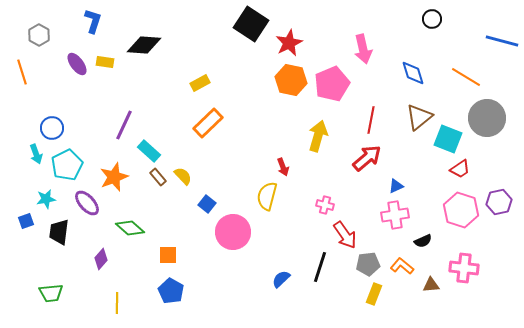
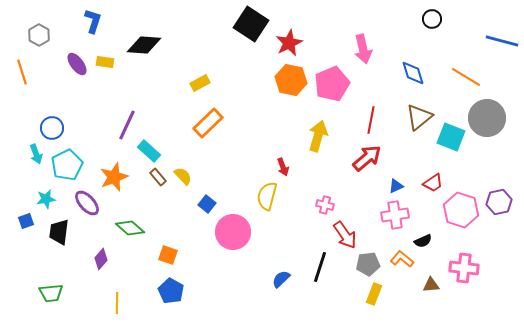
purple line at (124, 125): moved 3 px right
cyan square at (448, 139): moved 3 px right, 2 px up
red trapezoid at (460, 169): moved 27 px left, 14 px down
orange square at (168, 255): rotated 18 degrees clockwise
orange L-shape at (402, 266): moved 7 px up
